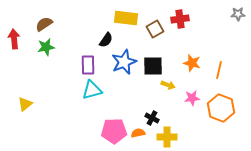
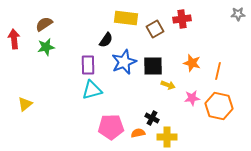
red cross: moved 2 px right
orange line: moved 1 px left, 1 px down
orange hexagon: moved 2 px left, 2 px up; rotated 8 degrees counterclockwise
pink pentagon: moved 3 px left, 4 px up
